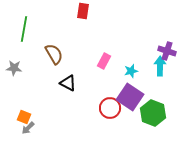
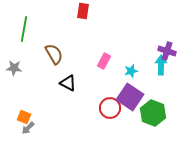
cyan arrow: moved 1 px right, 1 px up
